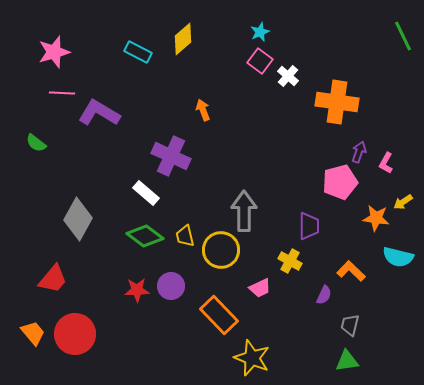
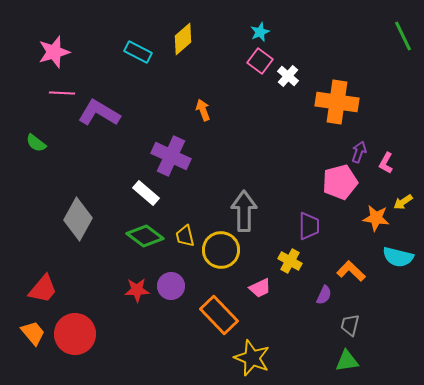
red trapezoid: moved 10 px left, 10 px down
